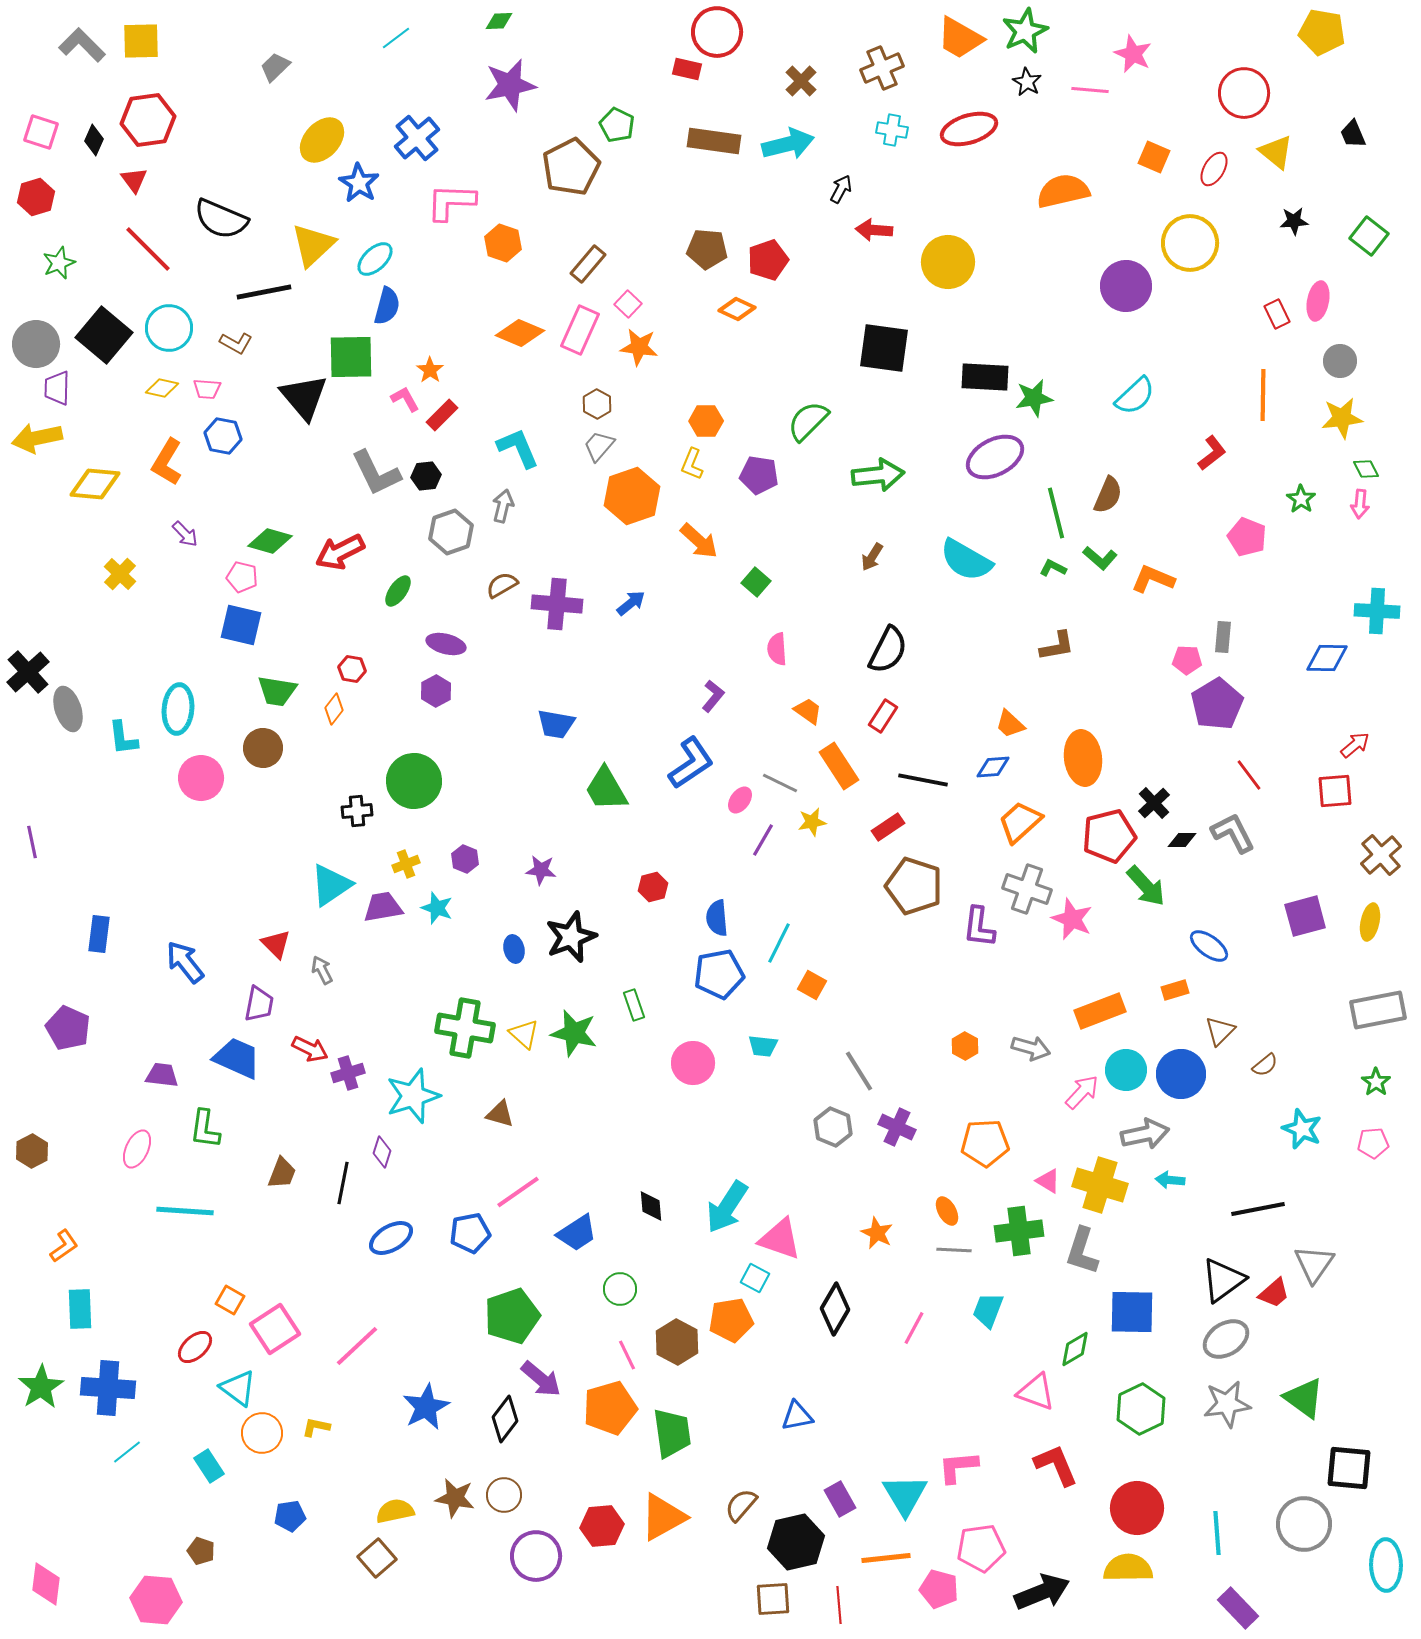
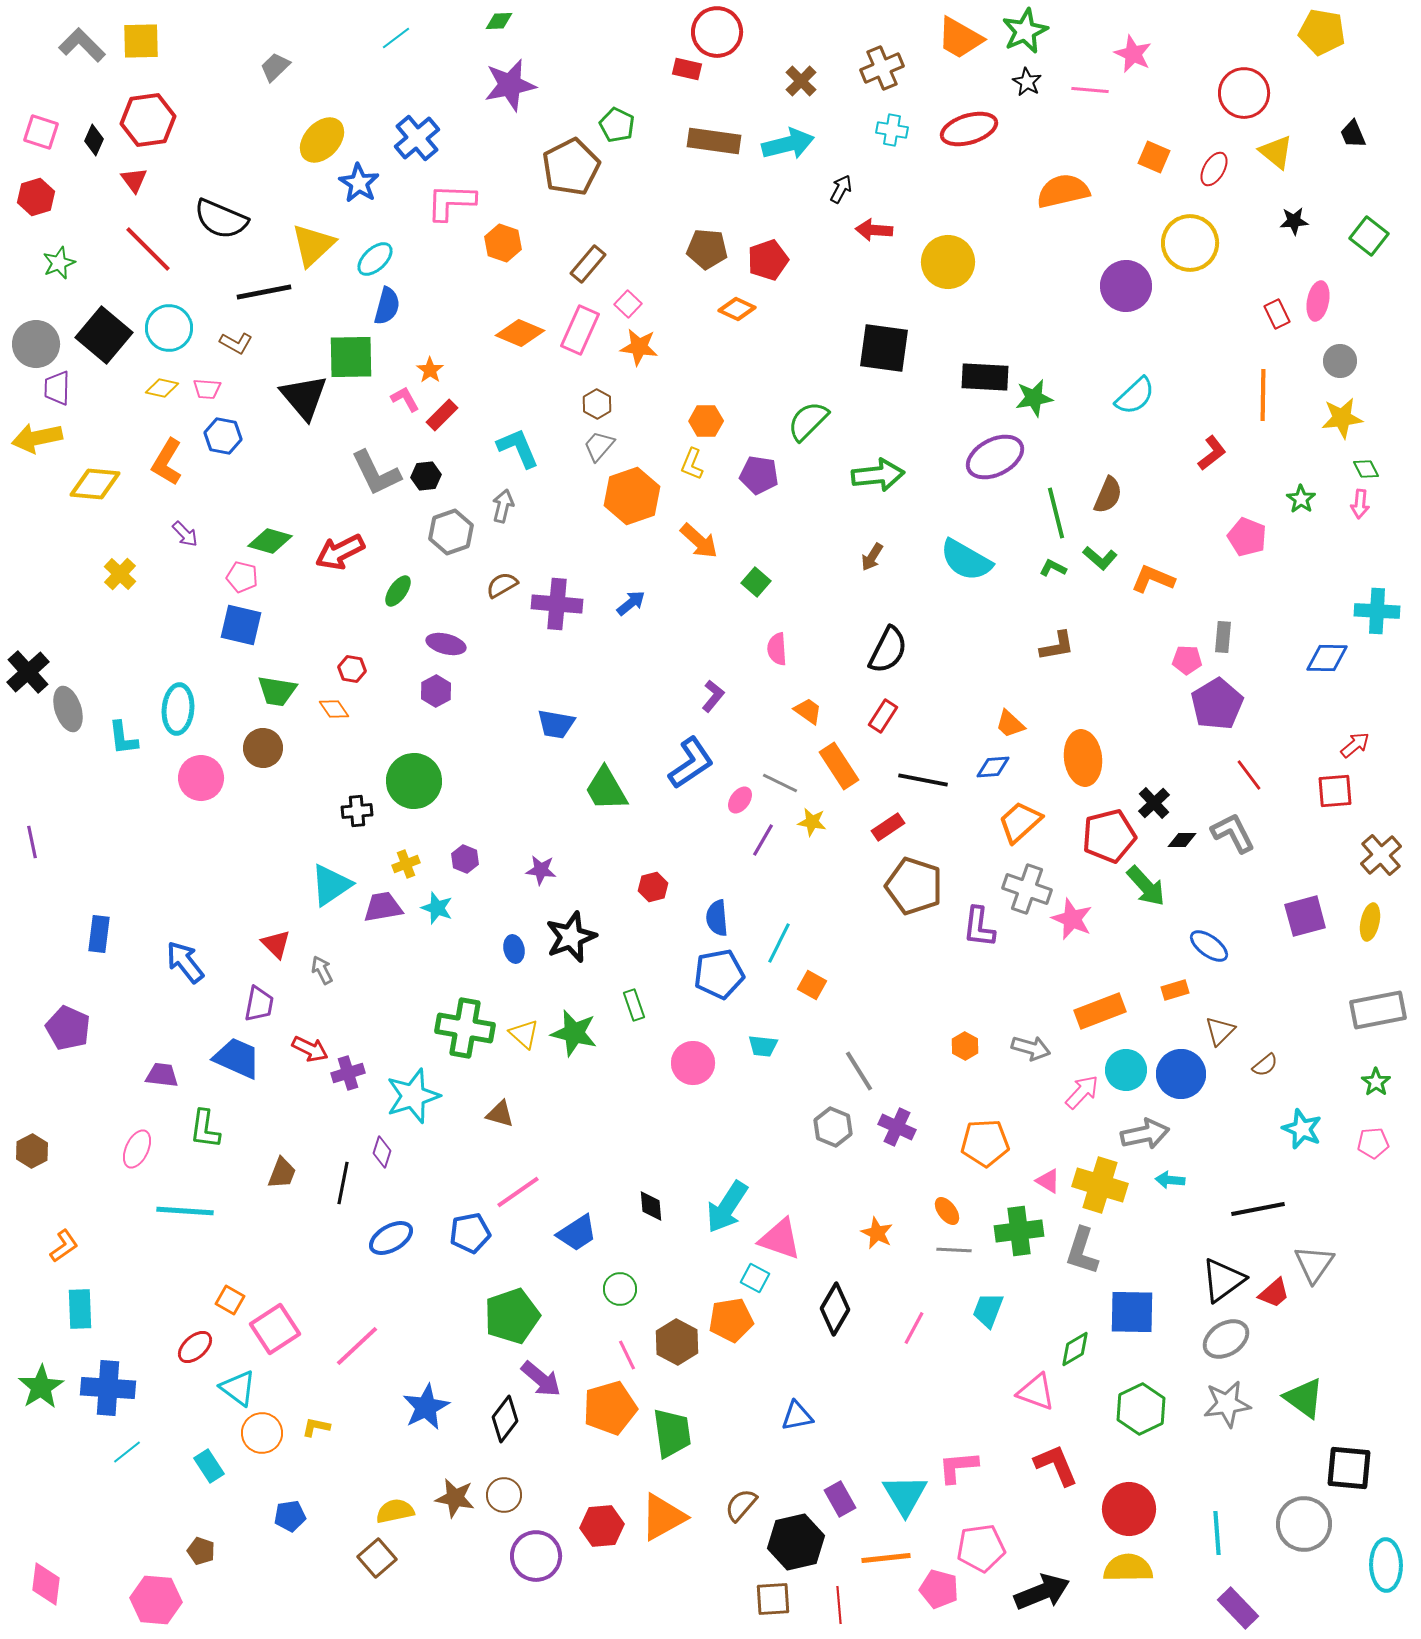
orange diamond at (334, 709): rotated 72 degrees counterclockwise
yellow star at (812, 822): rotated 20 degrees clockwise
orange ellipse at (947, 1211): rotated 8 degrees counterclockwise
red circle at (1137, 1508): moved 8 px left, 1 px down
